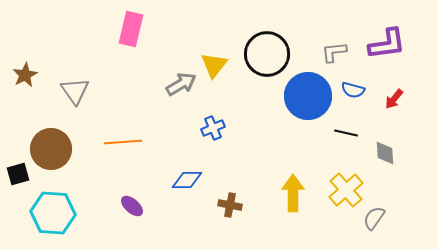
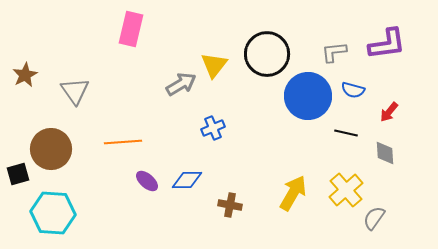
red arrow: moved 5 px left, 13 px down
yellow arrow: rotated 30 degrees clockwise
purple ellipse: moved 15 px right, 25 px up
